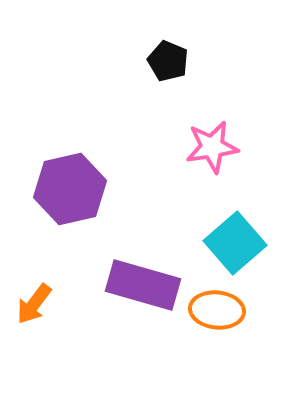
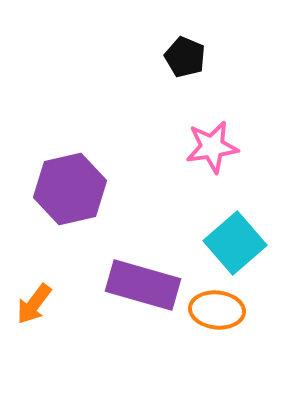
black pentagon: moved 17 px right, 4 px up
